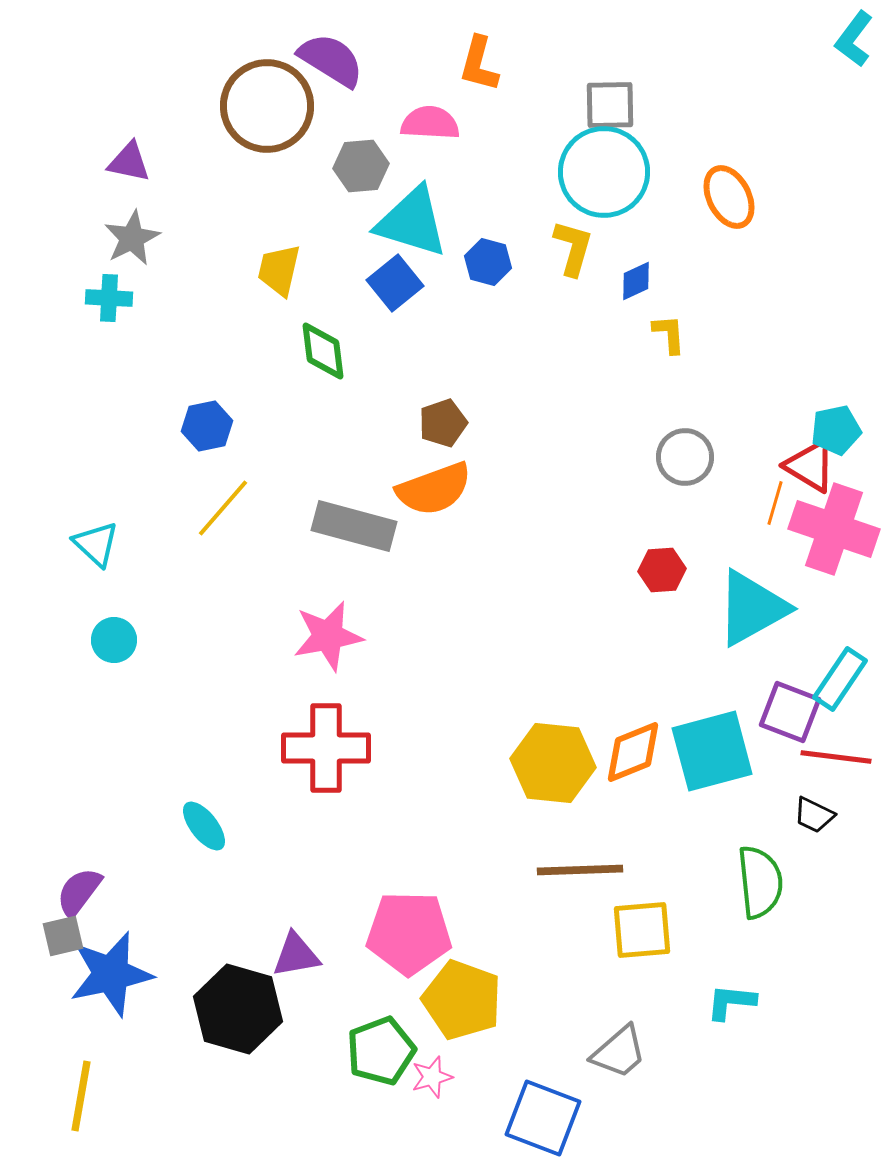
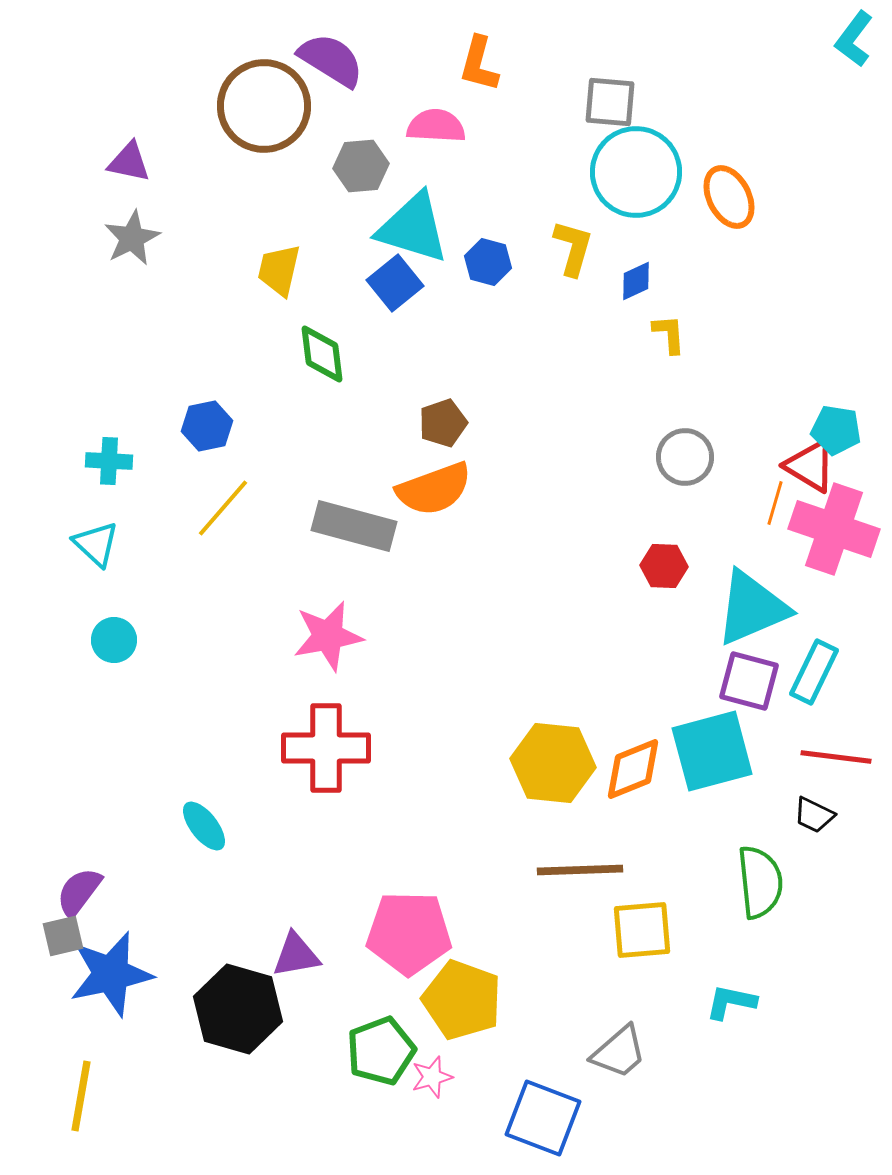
gray square at (610, 105): moved 3 px up; rotated 6 degrees clockwise
brown circle at (267, 106): moved 3 px left
pink semicircle at (430, 123): moved 6 px right, 3 px down
cyan circle at (604, 172): moved 32 px right
cyan triangle at (412, 222): moved 1 px right, 6 px down
cyan cross at (109, 298): moved 163 px down
green diamond at (323, 351): moved 1 px left, 3 px down
cyan pentagon at (836, 430): rotated 21 degrees clockwise
red hexagon at (662, 570): moved 2 px right, 4 px up; rotated 6 degrees clockwise
cyan triangle at (752, 608): rotated 6 degrees clockwise
cyan rectangle at (840, 679): moved 26 px left, 7 px up; rotated 8 degrees counterclockwise
purple square at (790, 712): moved 41 px left, 31 px up; rotated 6 degrees counterclockwise
orange diamond at (633, 752): moved 17 px down
cyan L-shape at (731, 1002): rotated 6 degrees clockwise
